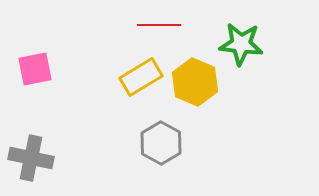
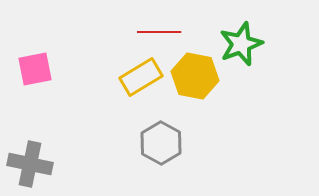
red line: moved 7 px down
green star: rotated 27 degrees counterclockwise
yellow hexagon: moved 6 px up; rotated 12 degrees counterclockwise
gray cross: moved 1 px left, 6 px down
